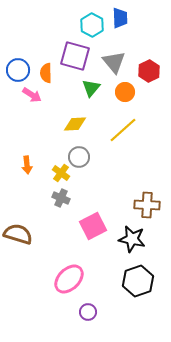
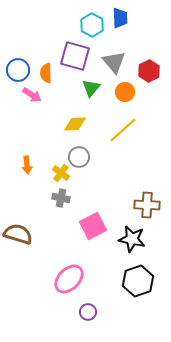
gray cross: rotated 12 degrees counterclockwise
